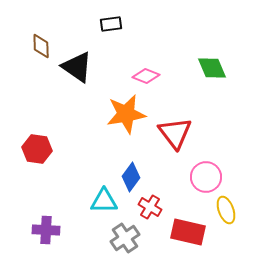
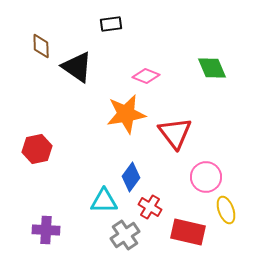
red hexagon: rotated 20 degrees counterclockwise
gray cross: moved 3 px up
